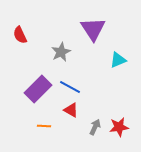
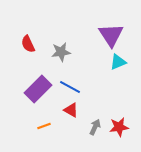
purple triangle: moved 18 px right, 6 px down
red semicircle: moved 8 px right, 9 px down
gray star: rotated 18 degrees clockwise
cyan triangle: moved 2 px down
orange line: rotated 24 degrees counterclockwise
